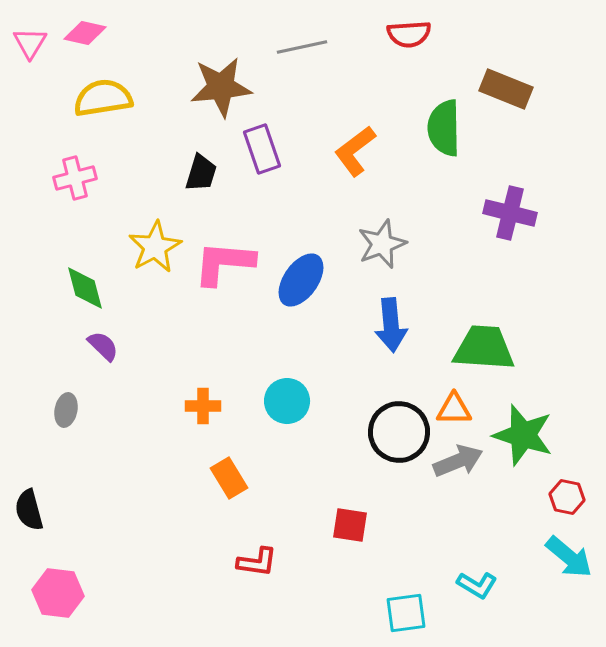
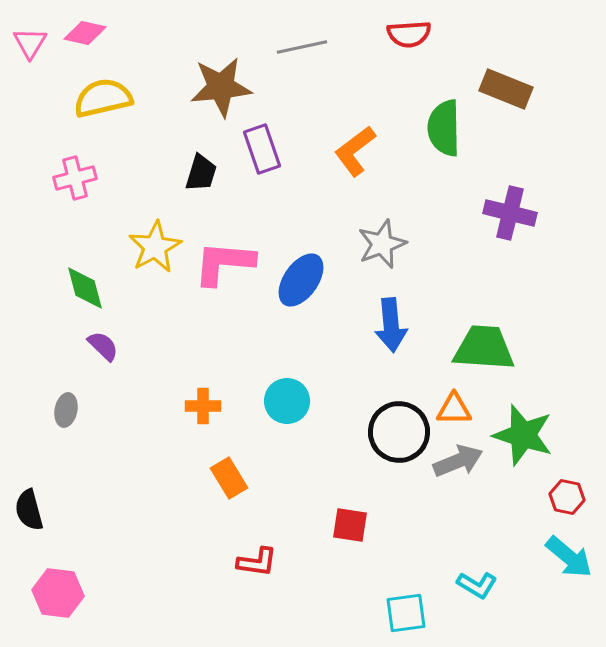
yellow semicircle: rotated 4 degrees counterclockwise
